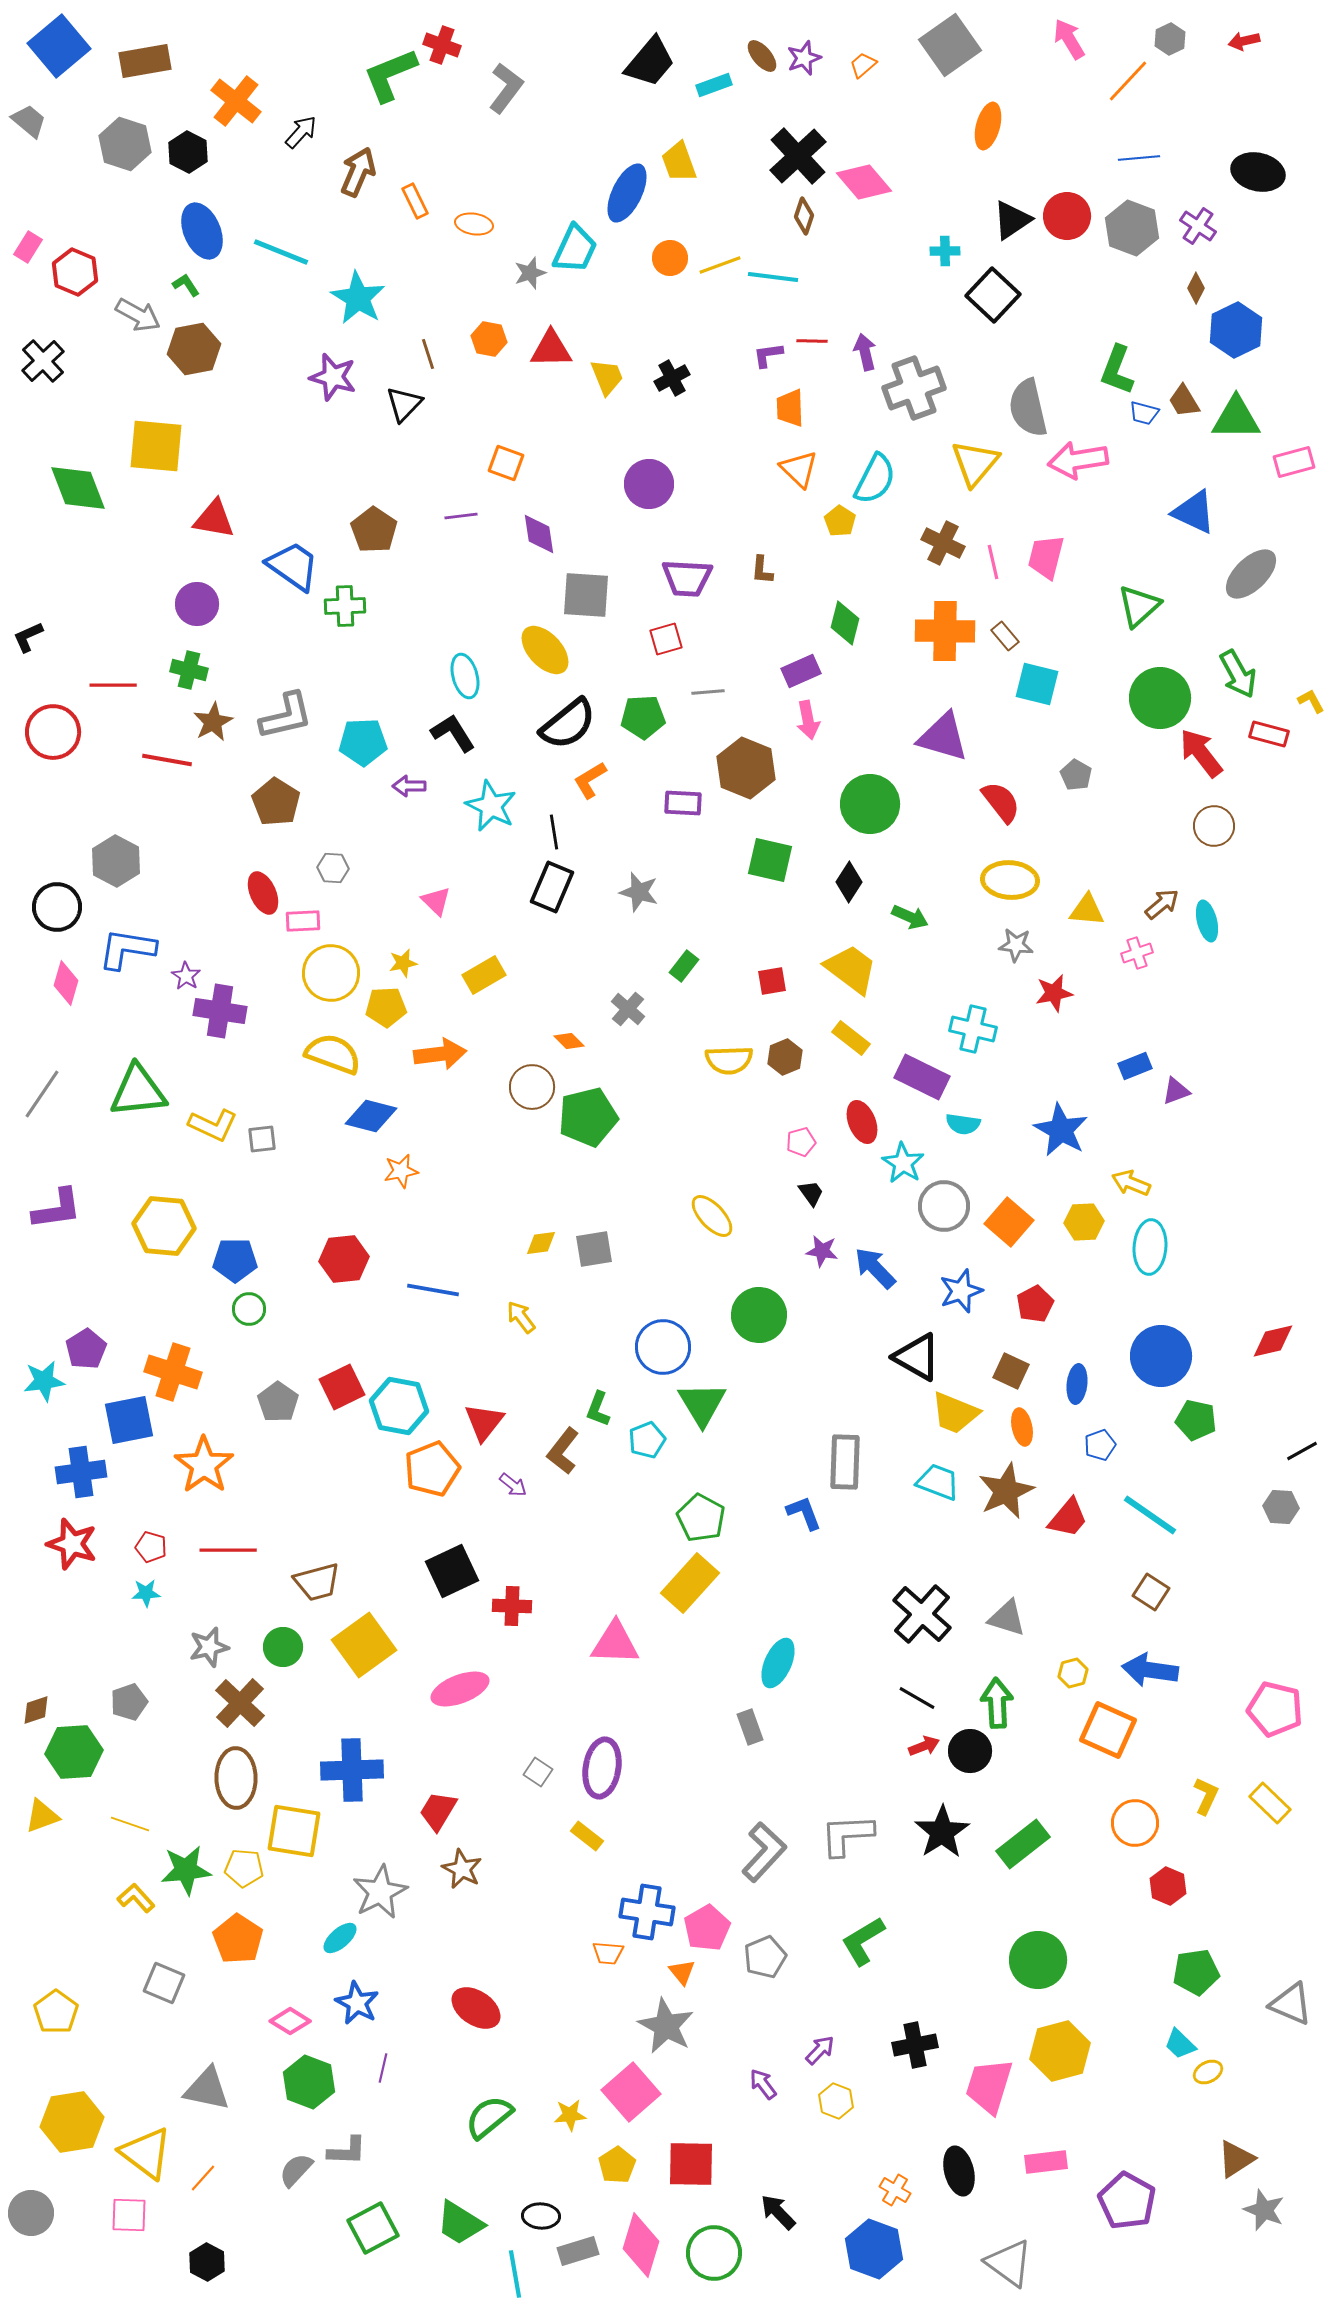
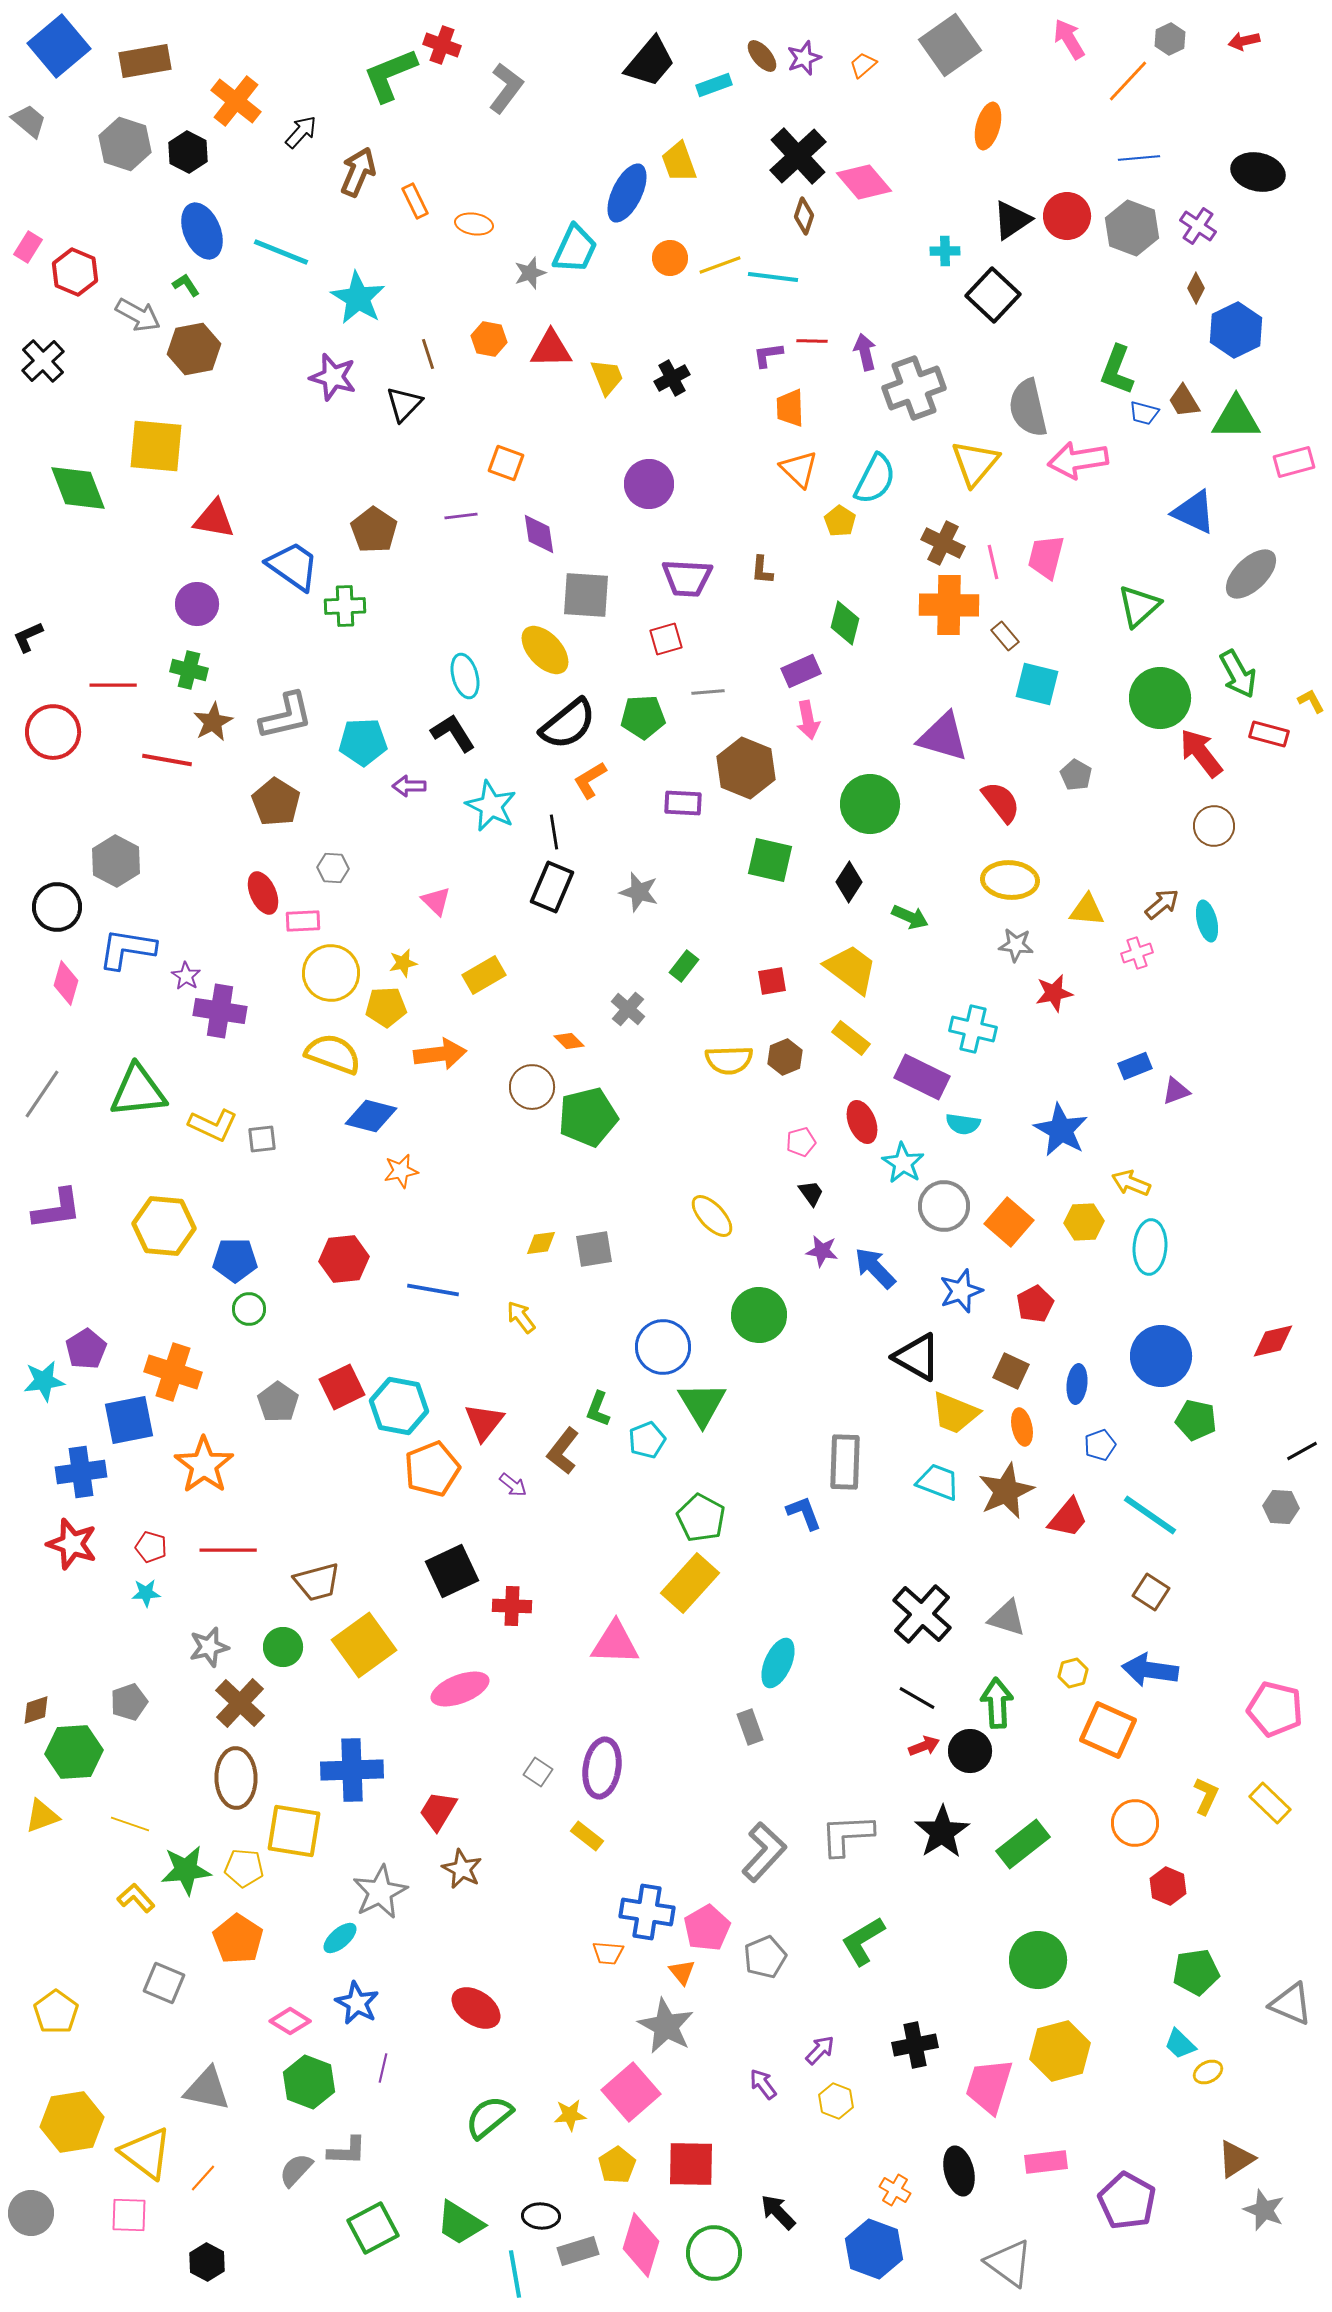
orange cross at (945, 631): moved 4 px right, 26 px up
